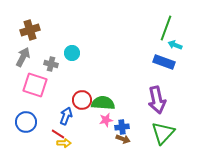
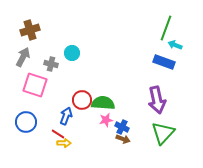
blue cross: rotated 32 degrees clockwise
